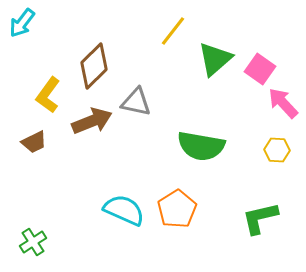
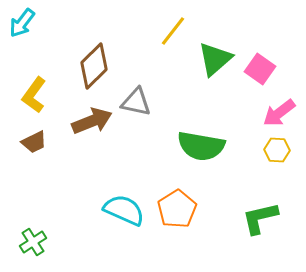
yellow L-shape: moved 14 px left
pink arrow: moved 4 px left, 10 px down; rotated 84 degrees counterclockwise
